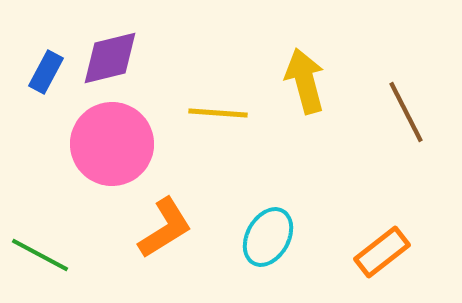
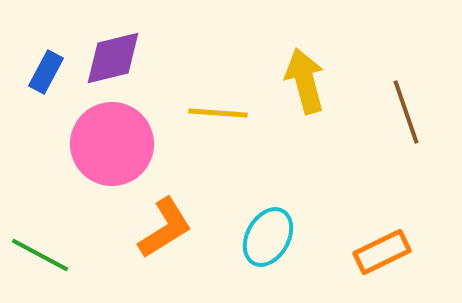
purple diamond: moved 3 px right
brown line: rotated 8 degrees clockwise
orange rectangle: rotated 12 degrees clockwise
